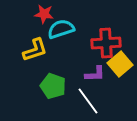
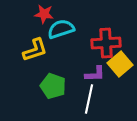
white line: moved 1 px right, 2 px up; rotated 48 degrees clockwise
